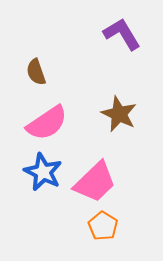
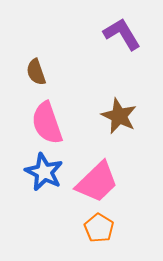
brown star: moved 2 px down
pink semicircle: rotated 105 degrees clockwise
blue star: moved 1 px right
pink trapezoid: moved 2 px right
orange pentagon: moved 4 px left, 2 px down
